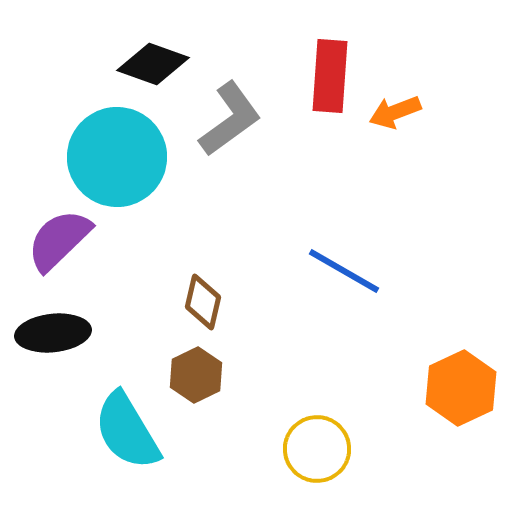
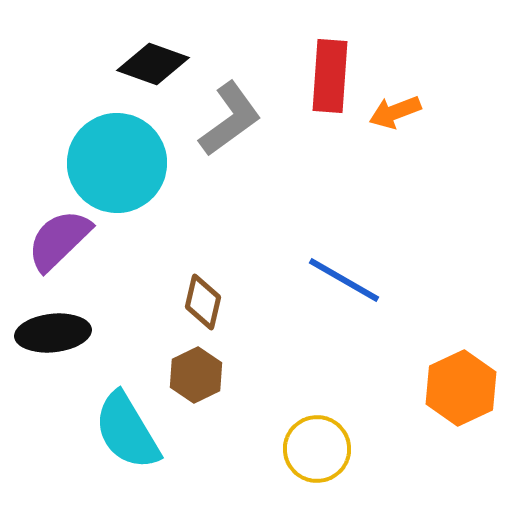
cyan circle: moved 6 px down
blue line: moved 9 px down
